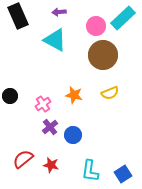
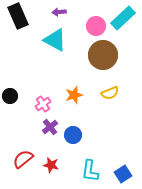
orange star: rotated 30 degrees counterclockwise
